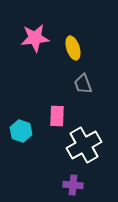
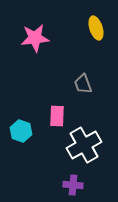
yellow ellipse: moved 23 px right, 20 px up
